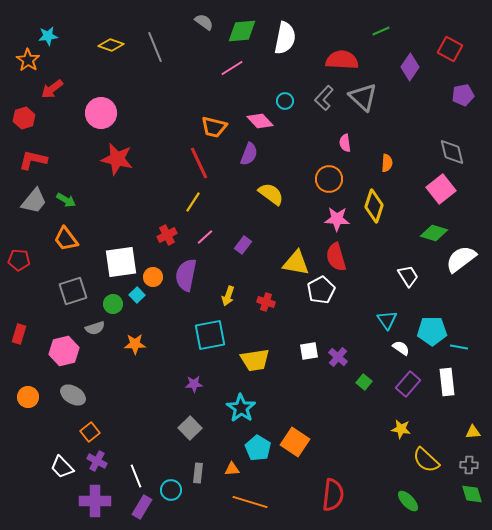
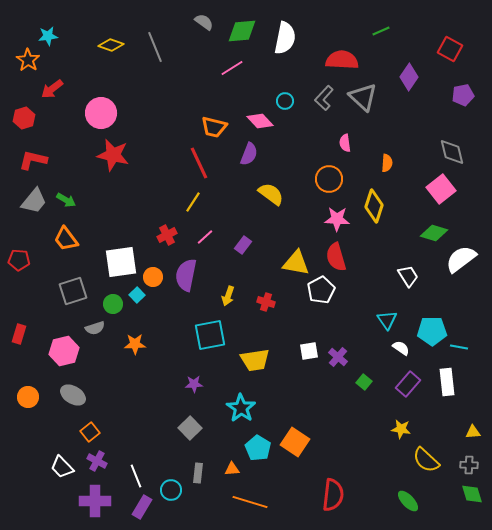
purple diamond at (410, 67): moved 1 px left, 10 px down
red star at (117, 159): moved 4 px left, 4 px up
